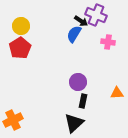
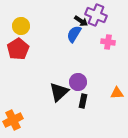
red pentagon: moved 2 px left, 1 px down
black triangle: moved 15 px left, 31 px up
